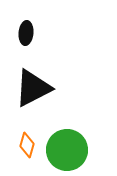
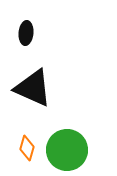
black triangle: rotated 51 degrees clockwise
orange diamond: moved 3 px down
